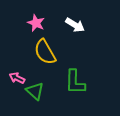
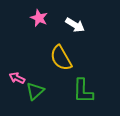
pink star: moved 3 px right, 5 px up
yellow semicircle: moved 16 px right, 6 px down
green L-shape: moved 8 px right, 9 px down
green triangle: rotated 36 degrees clockwise
